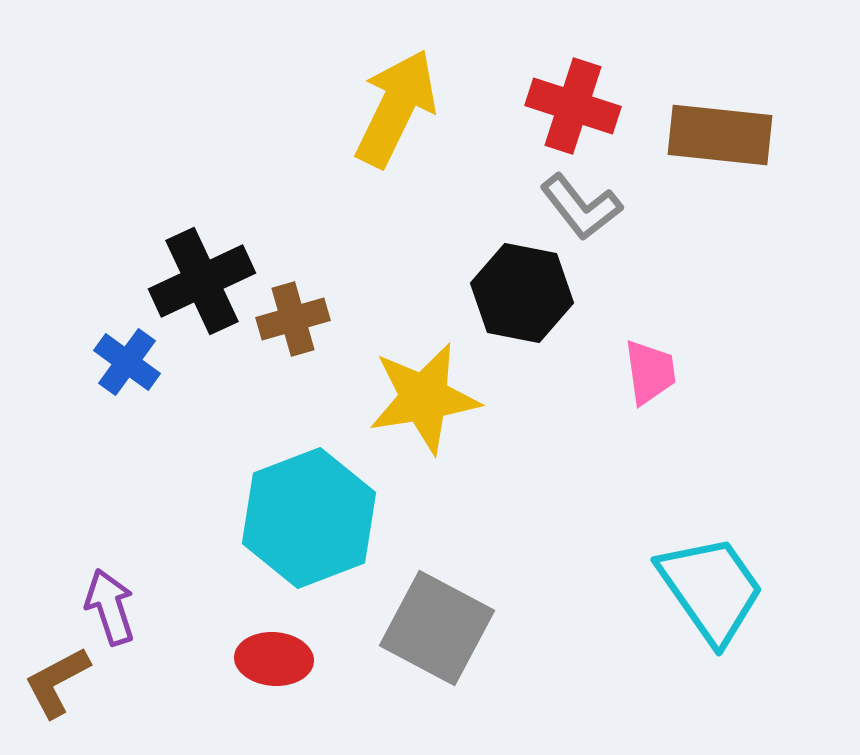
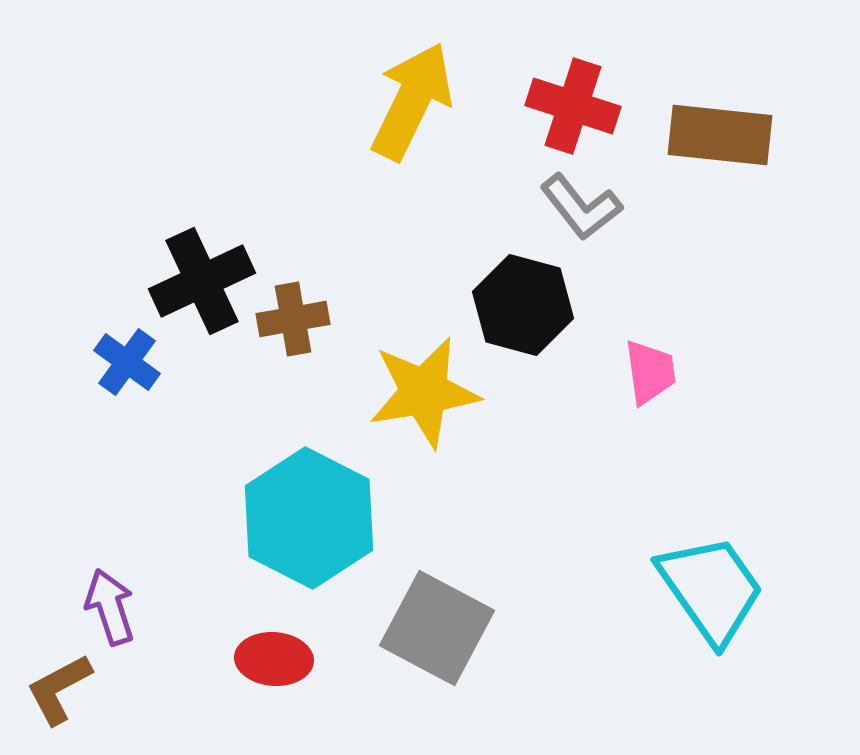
yellow arrow: moved 16 px right, 7 px up
black hexagon: moved 1 px right, 12 px down; rotated 4 degrees clockwise
brown cross: rotated 6 degrees clockwise
yellow star: moved 6 px up
cyan hexagon: rotated 12 degrees counterclockwise
brown L-shape: moved 2 px right, 7 px down
